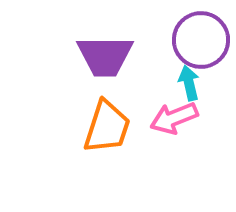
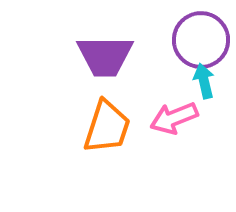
cyan arrow: moved 15 px right, 2 px up
